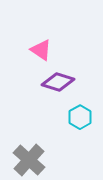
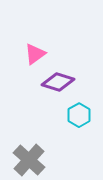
pink triangle: moved 6 px left, 4 px down; rotated 50 degrees clockwise
cyan hexagon: moved 1 px left, 2 px up
